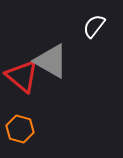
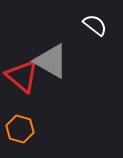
white semicircle: moved 1 px right, 1 px up; rotated 90 degrees clockwise
